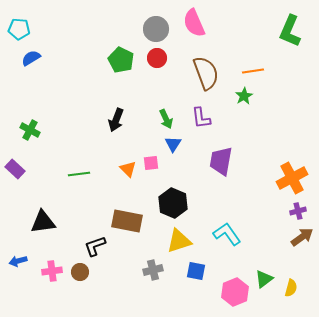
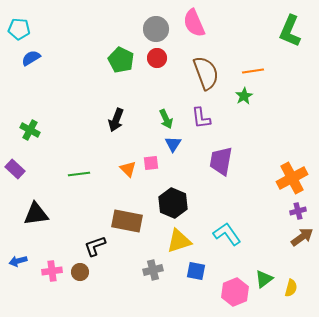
black triangle: moved 7 px left, 8 px up
